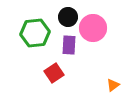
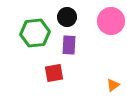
black circle: moved 1 px left
pink circle: moved 18 px right, 7 px up
red square: rotated 24 degrees clockwise
